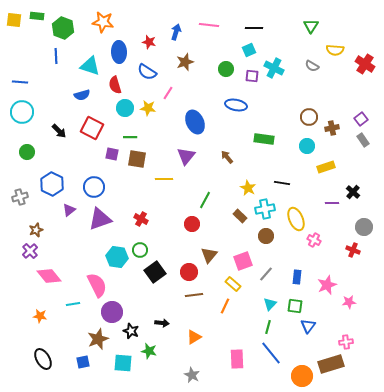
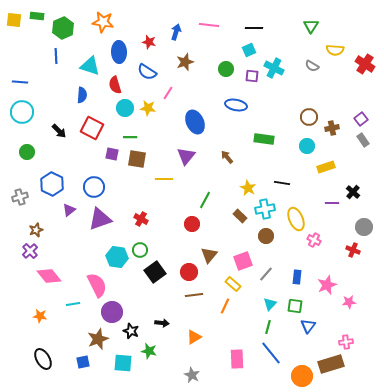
green hexagon at (63, 28): rotated 15 degrees clockwise
blue semicircle at (82, 95): rotated 70 degrees counterclockwise
